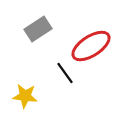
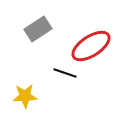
black line: rotated 35 degrees counterclockwise
yellow star: rotated 10 degrees counterclockwise
